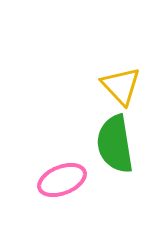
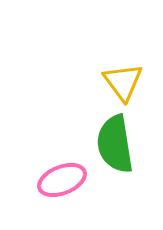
yellow triangle: moved 2 px right, 4 px up; rotated 6 degrees clockwise
